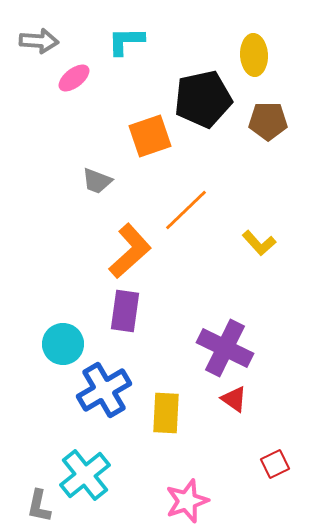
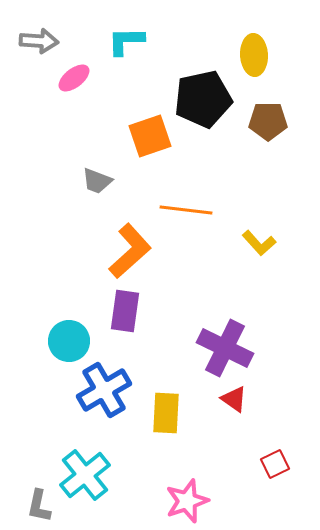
orange line: rotated 51 degrees clockwise
cyan circle: moved 6 px right, 3 px up
